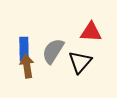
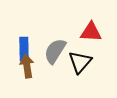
gray semicircle: moved 2 px right
